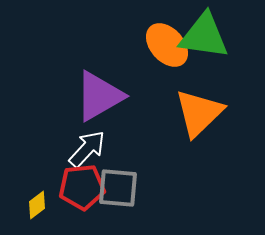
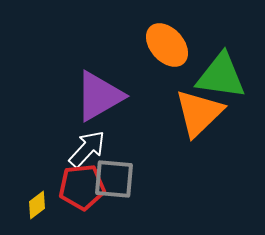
green triangle: moved 17 px right, 40 px down
gray square: moved 4 px left, 9 px up
